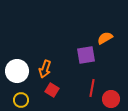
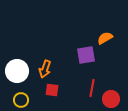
red square: rotated 24 degrees counterclockwise
